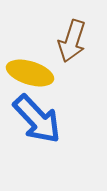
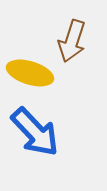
blue arrow: moved 2 px left, 13 px down
